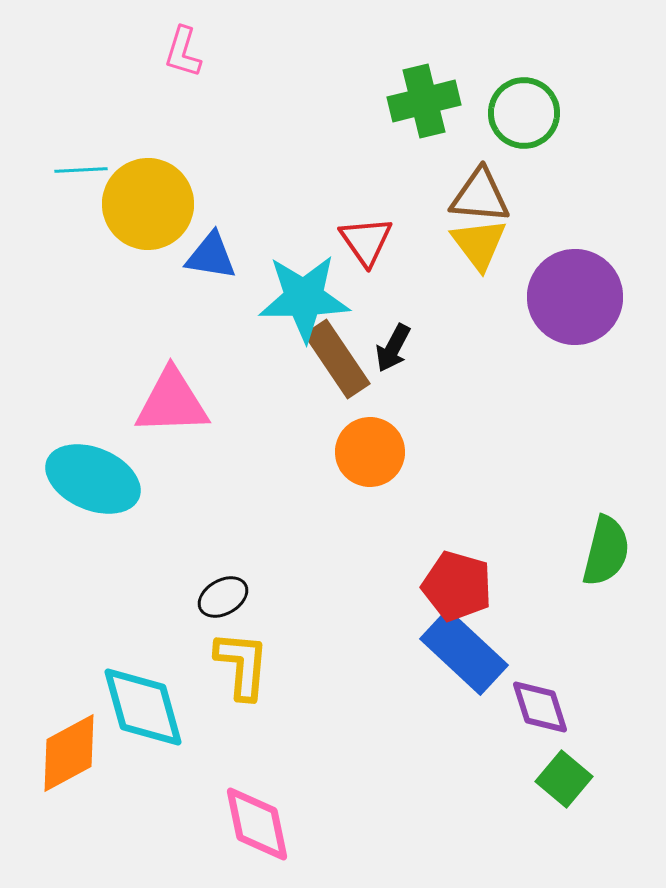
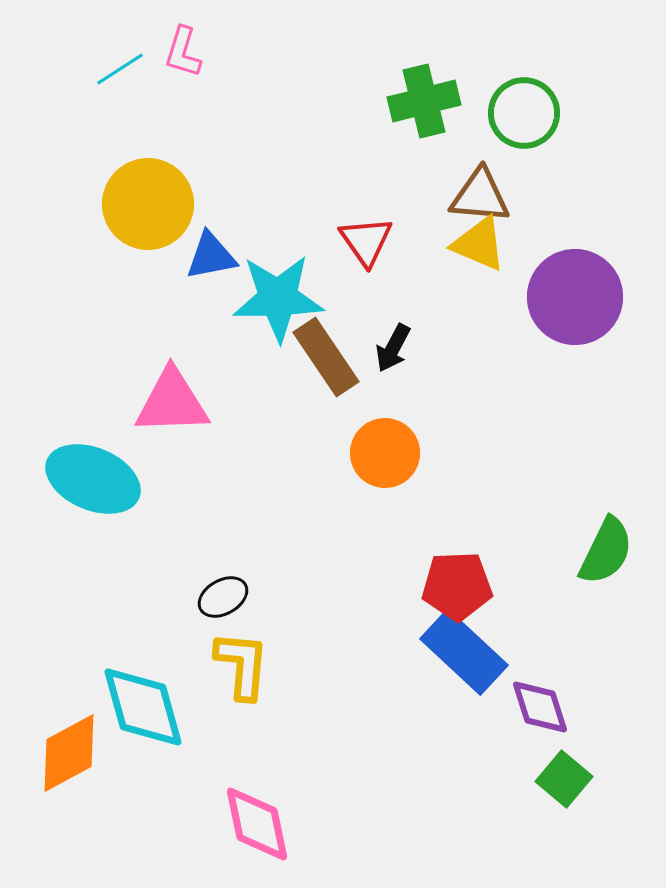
cyan line: moved 39 px right, 101 px up; rotated 30 degrees counterclockwise
yellow triangle: rotated 30 degrees counterclockwise
blue triangle: rotated 20 degrees counterclockwise
cyan star: moved 26 px left
brown rectangle: moved 11 px left, 2 px up
orange circle: moved 15 px right, 1 px down
green semicircle: rotated 12 degrees clockwise
red pentagon: rotated 18 degrees counterclockwise
